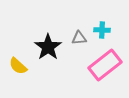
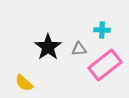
gray triangle: moved 11 px down
yellow semicircle: moved 6 px right, 17 px down
